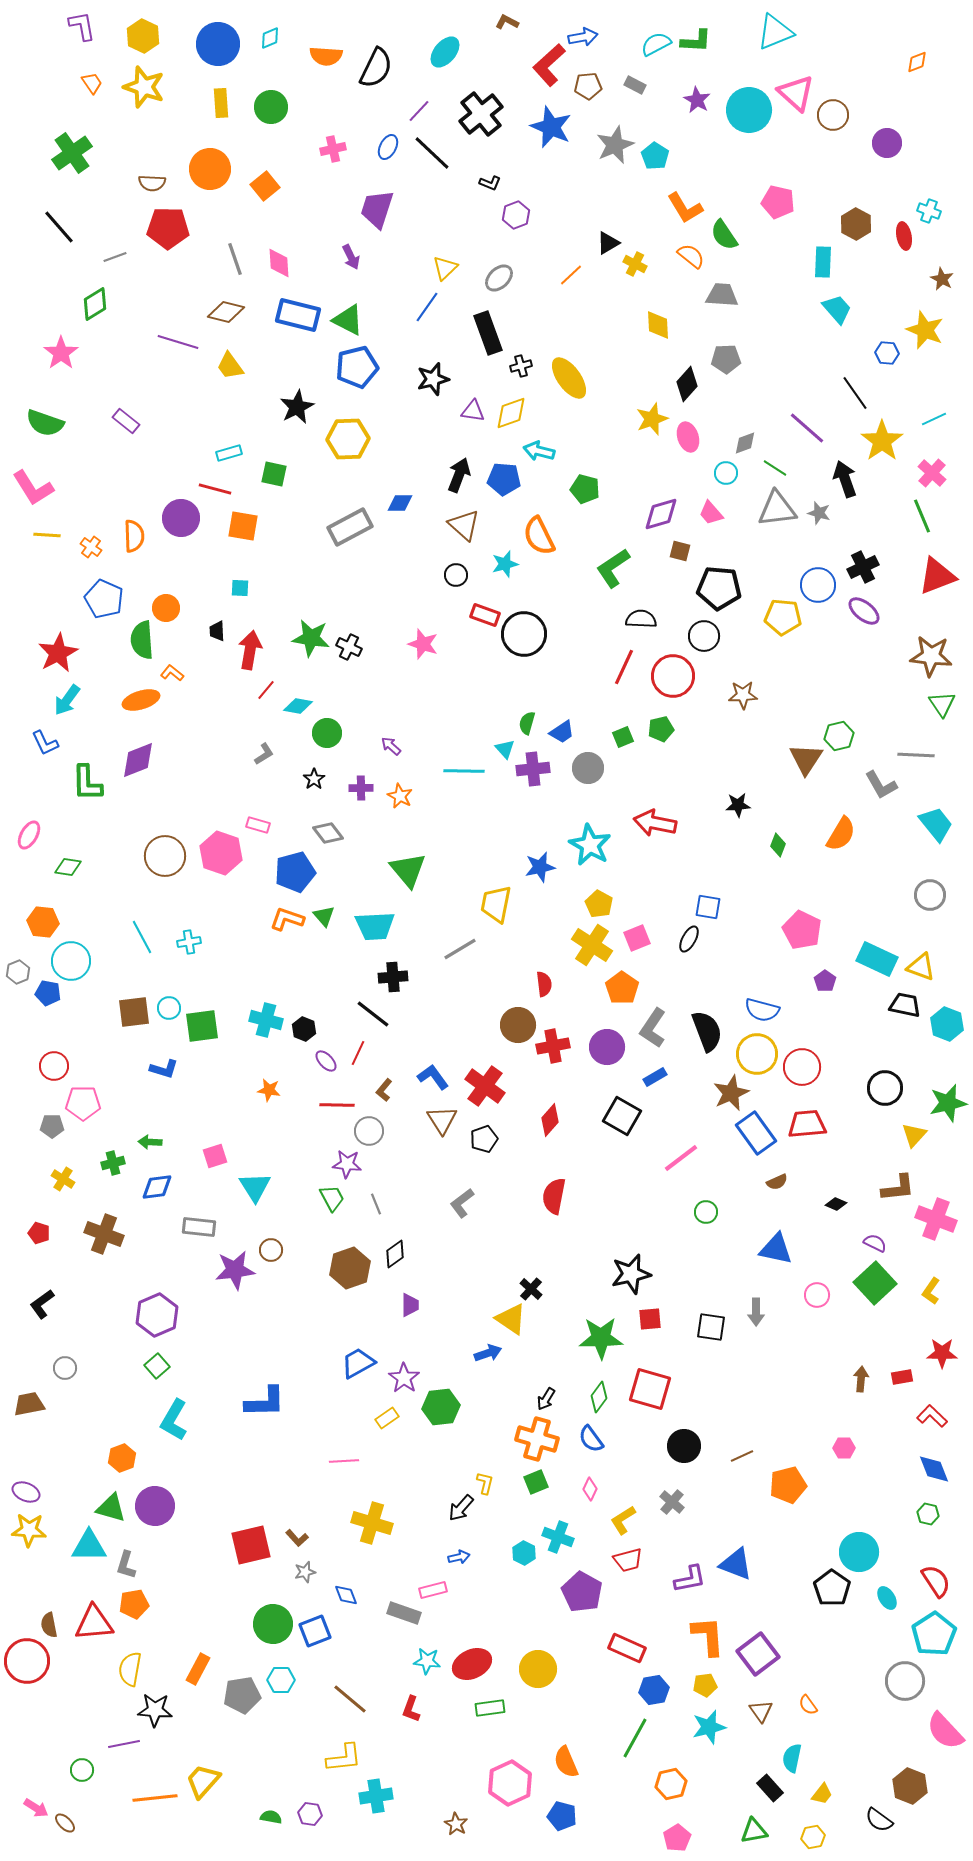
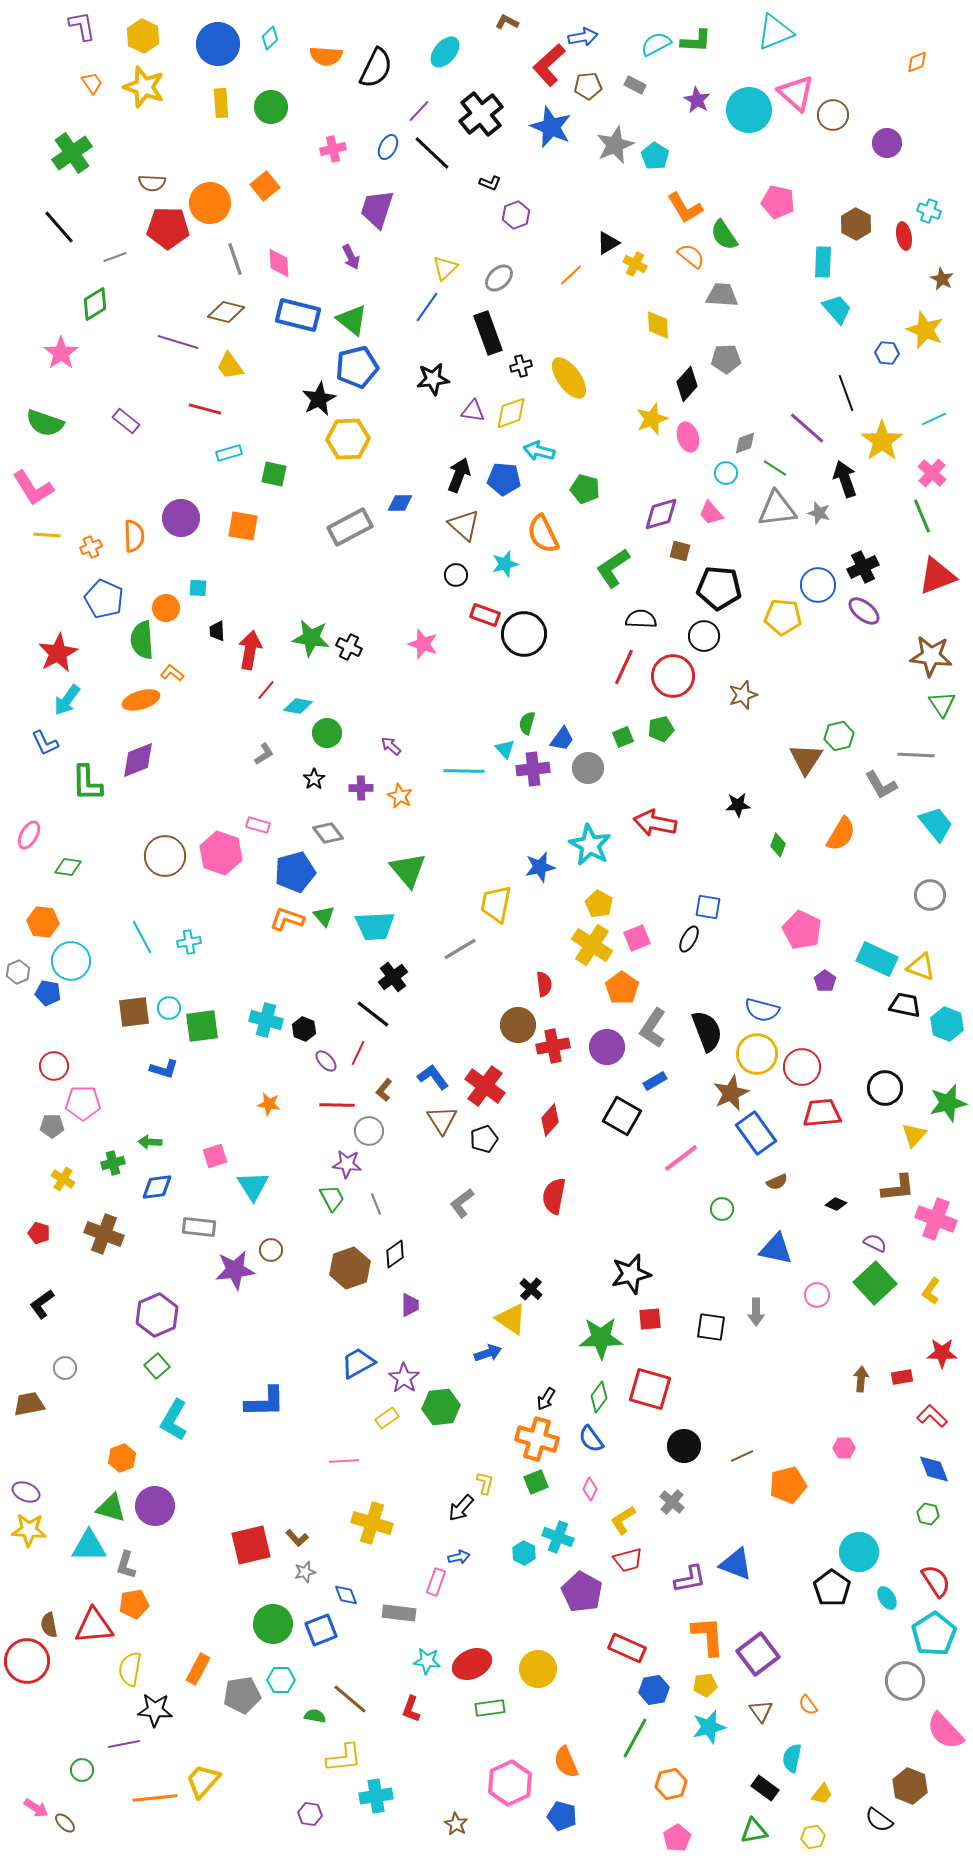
cyan diamond at (270, 38): rotated 20 degrees counterclockwise
orange circle at (210, 169): moved 34 px down
green triangle at (348, 320): moved 4 px right; rotated 12 degrees clockwise
black star at (433, 379): rotated 8 degrees clockwise
black line at (855, 393): moved 9 px left; rotated 15 degrees clockwise
black star at (297, 407): moved 22 px right, 8 px up
red line at (215, 489): moved 10 px left, 80 px up
orange semicircle at (539, 536): moved 4 px right, 2 px up
orange cross at (91, 547): rotated 30 degrees clockwise
cyan square at (240, 588): moved 42 px left
brown star at (743, 695): rotated 16 degrees counterclockwise
blue trapezoid at (562, 732): moved 7 px down; rotated 20 degrees counterclockwise
black cross at (393, 977): rotated 32 degrees counterclockwise
blue rectangle at (655, 1077): moved 4 px down
orange star at (269, 1090): moved 14 px down
red trapezoid at (807, 1124): moved 15 px right, 11 px up
cyan triangle at (255, 1187): moved 2 px left, 1 px up
green circle at (706, 1212): moved 16 px right, 3 px up
pink rectangle at (433, 1590): moved 3 px right, 8 px up; rotated 56 degrees counterclockwise
gray rectangle at (404, 1613): moved 5 px left; rotated 12 degrees counterclockwise
red triangle at (94, 1623): moved 3 px down
blue square at (315, 1631): moved 6 px right, 1 px up
black rectangle at (770, 1788): moved 5 px left; rotated 12 degrees counterclockwise
green semicircle at (271, 1817): moved 44 px right, 101 px up
